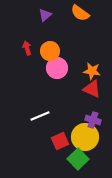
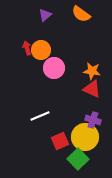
orange semicircle: moved 1 px right, 1 px down
orange circle: moved 9 px left, 1 px up
pink circle: moved 3 px left
